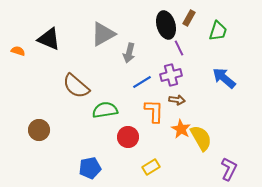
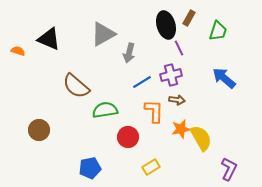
orange star: rotated 30 degrees clockwise
